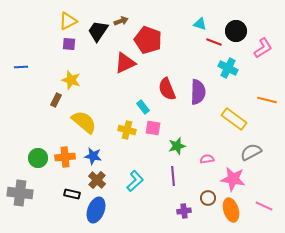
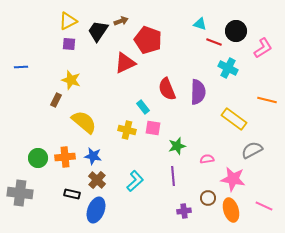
gray semicircle: moved 1 px right, 2 px up
